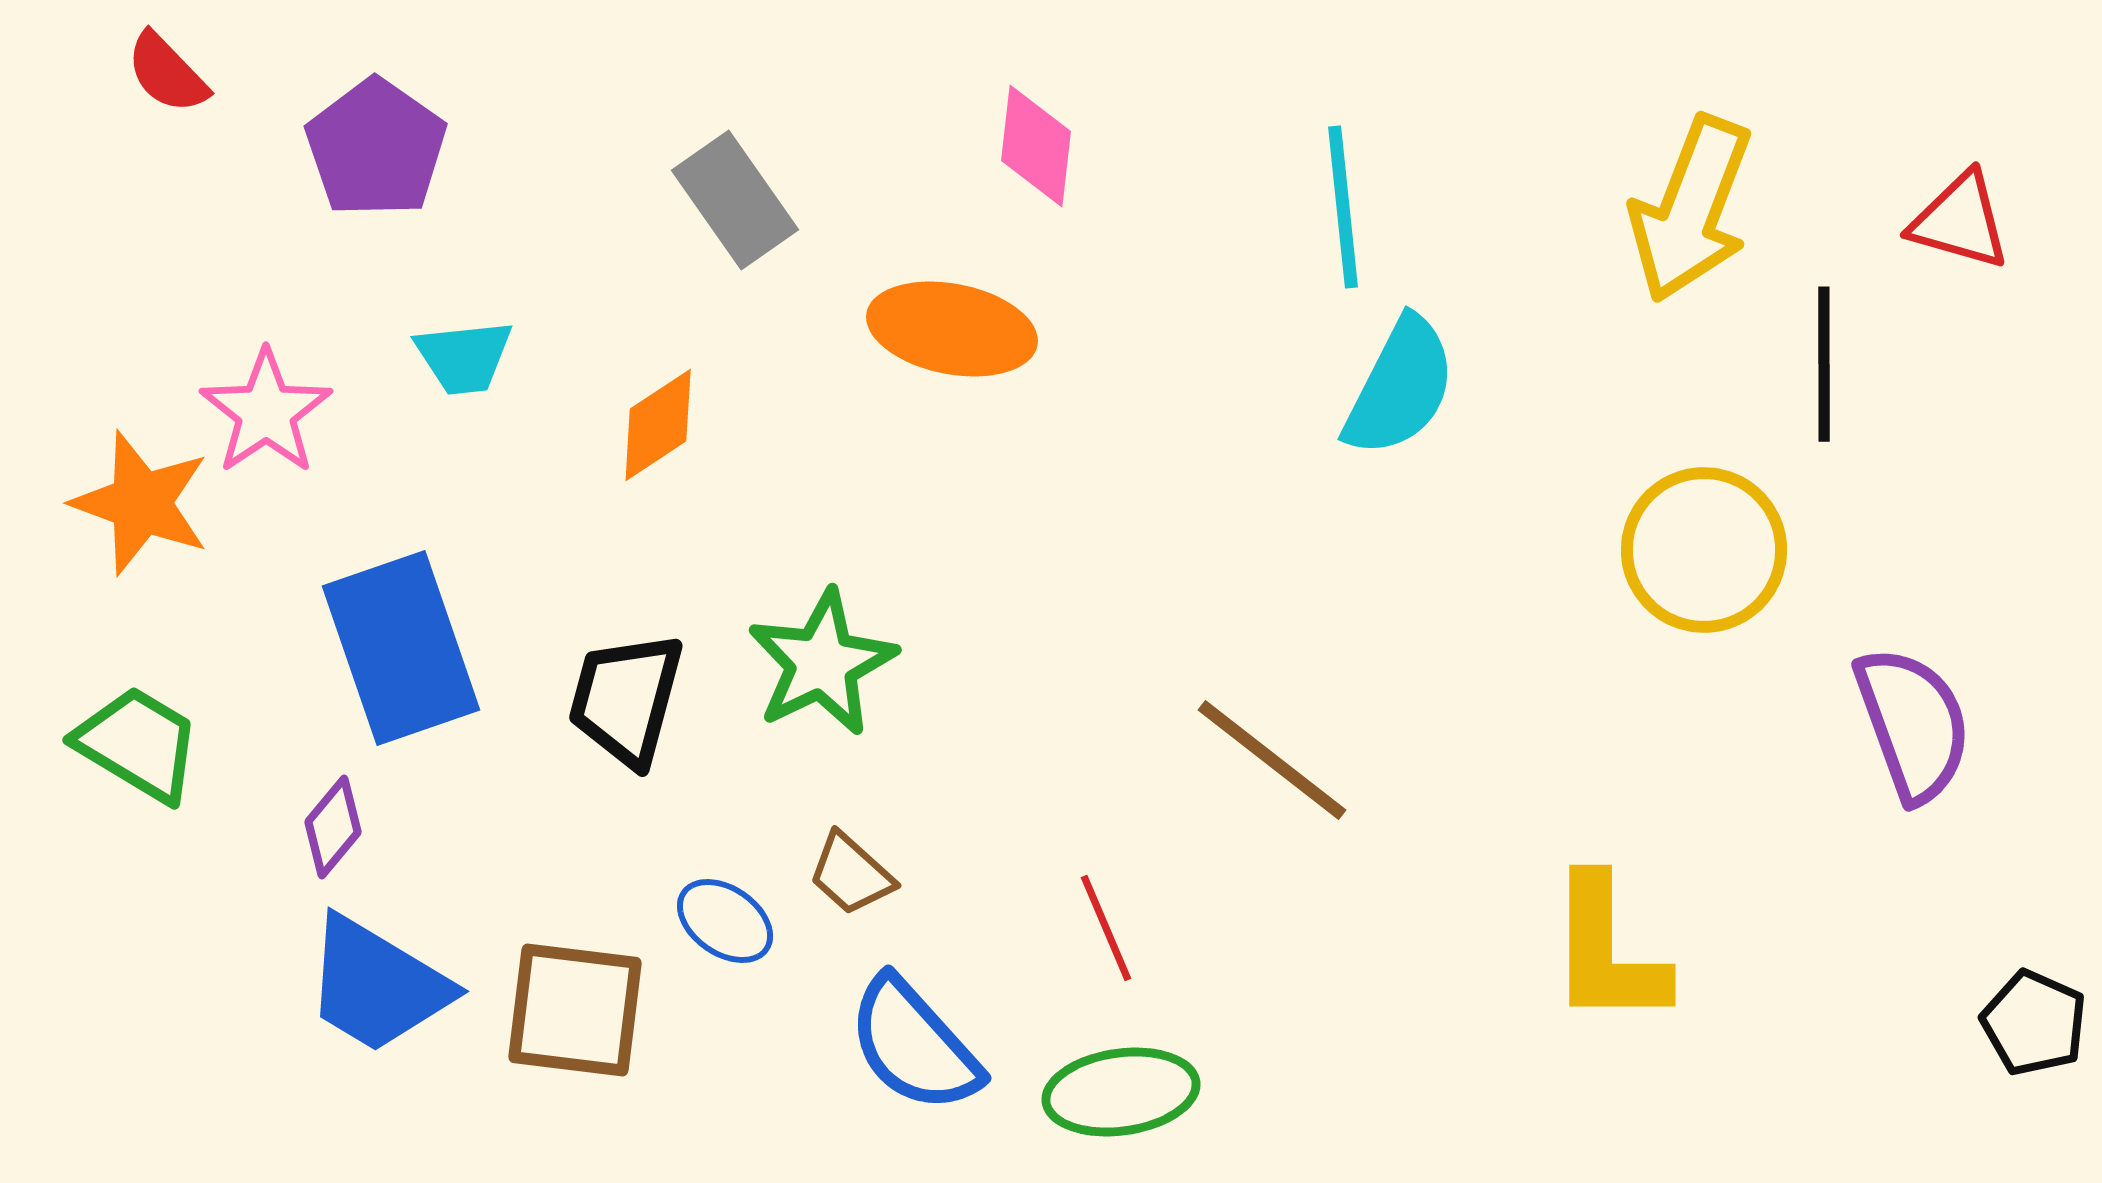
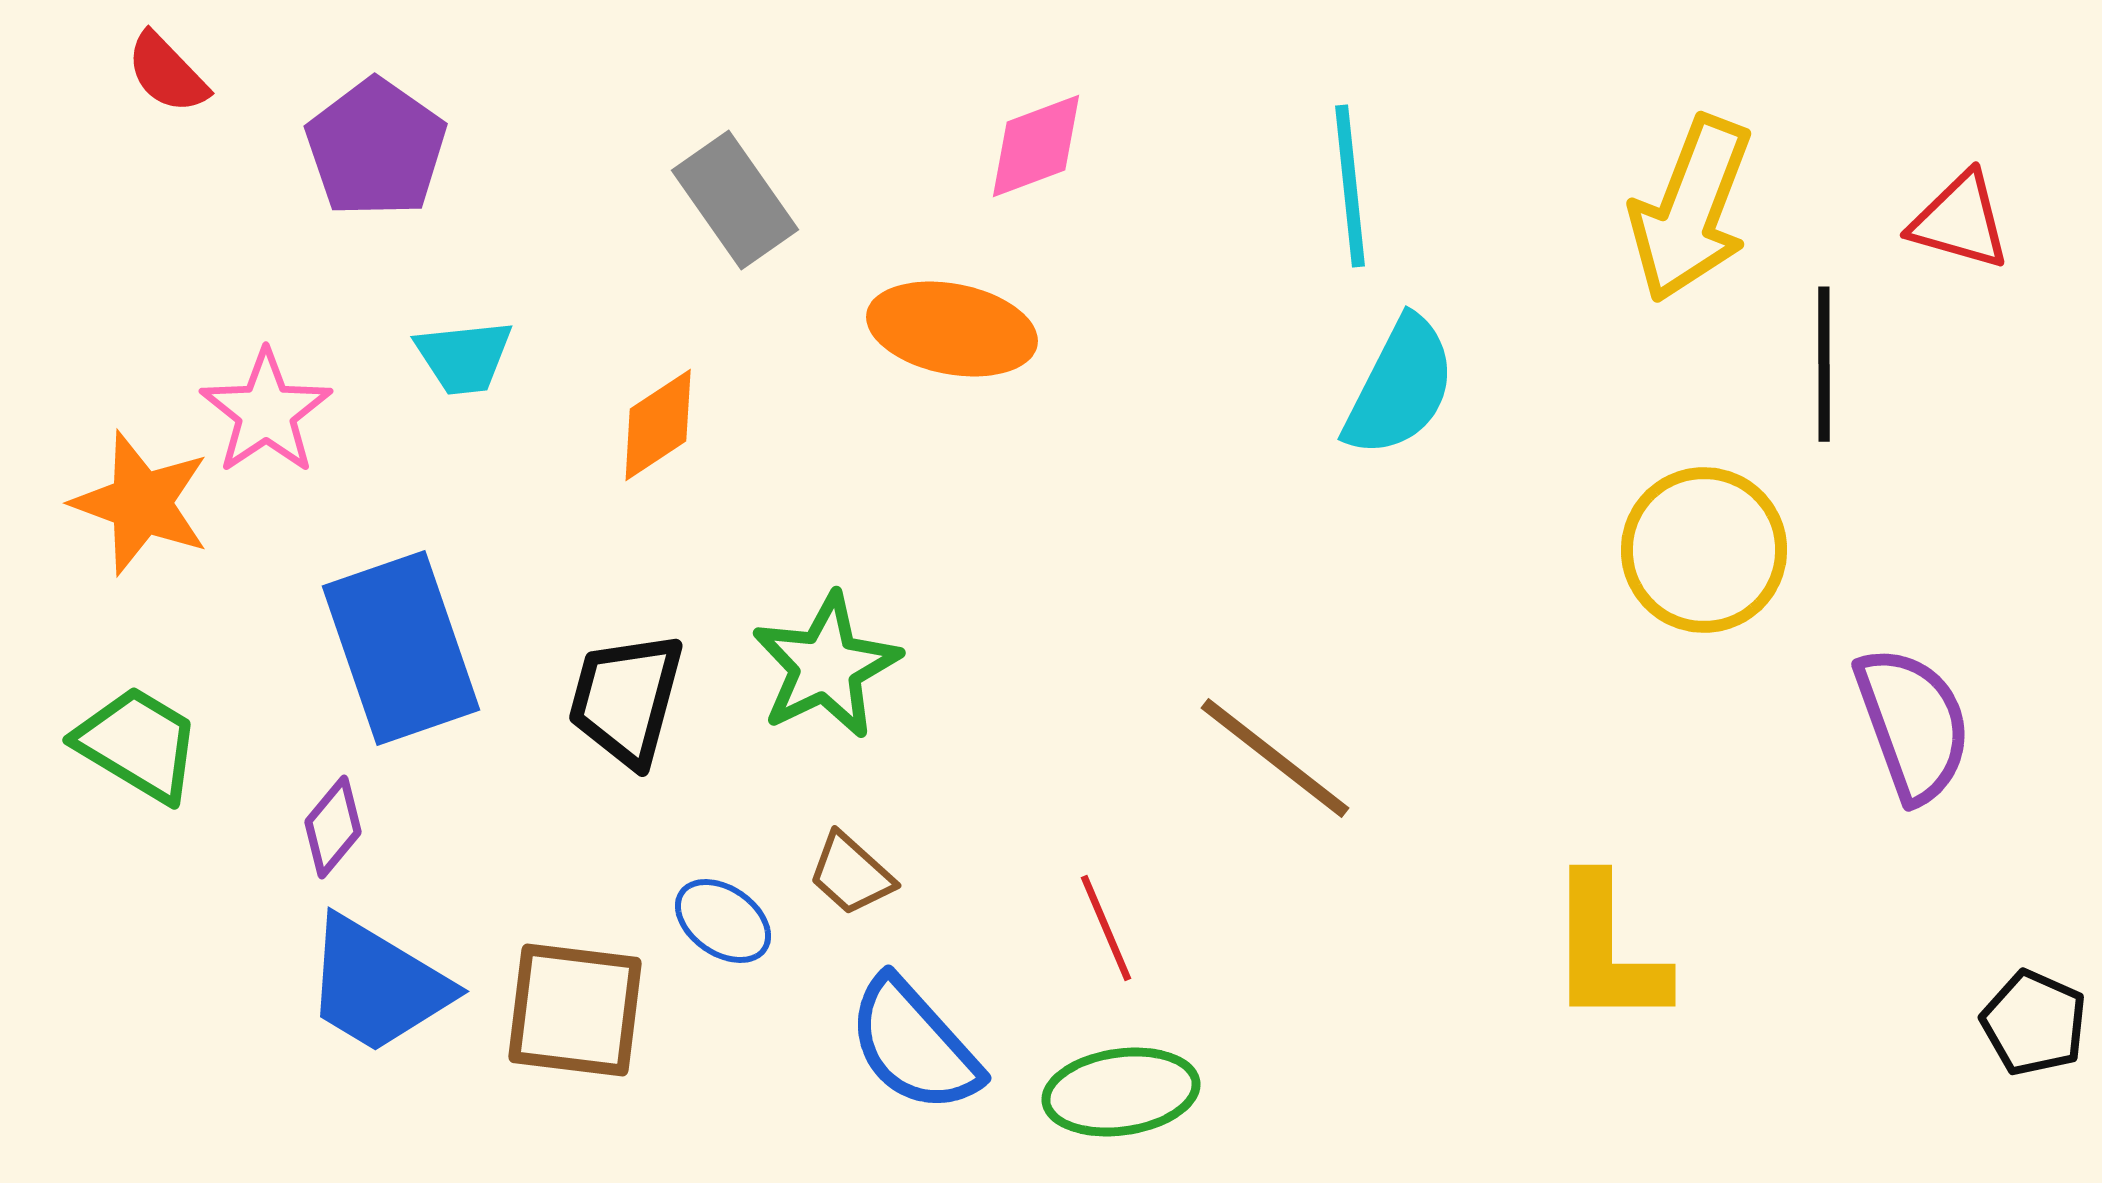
pink diamond: rotated 63 degrees clockwise
cyan line: moved 7 px right, 21 px up
green star: moved 4 px right, 3 px down
brown line: moved 3 px right, 2 px up
blue ellipse: moved 2 px left
